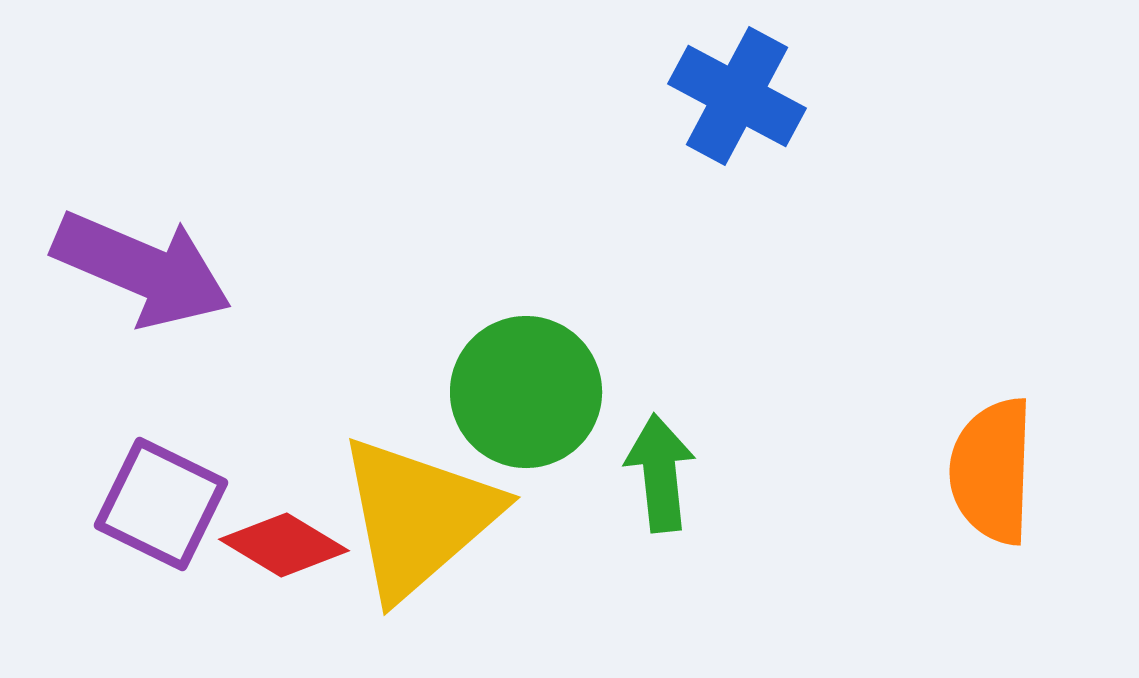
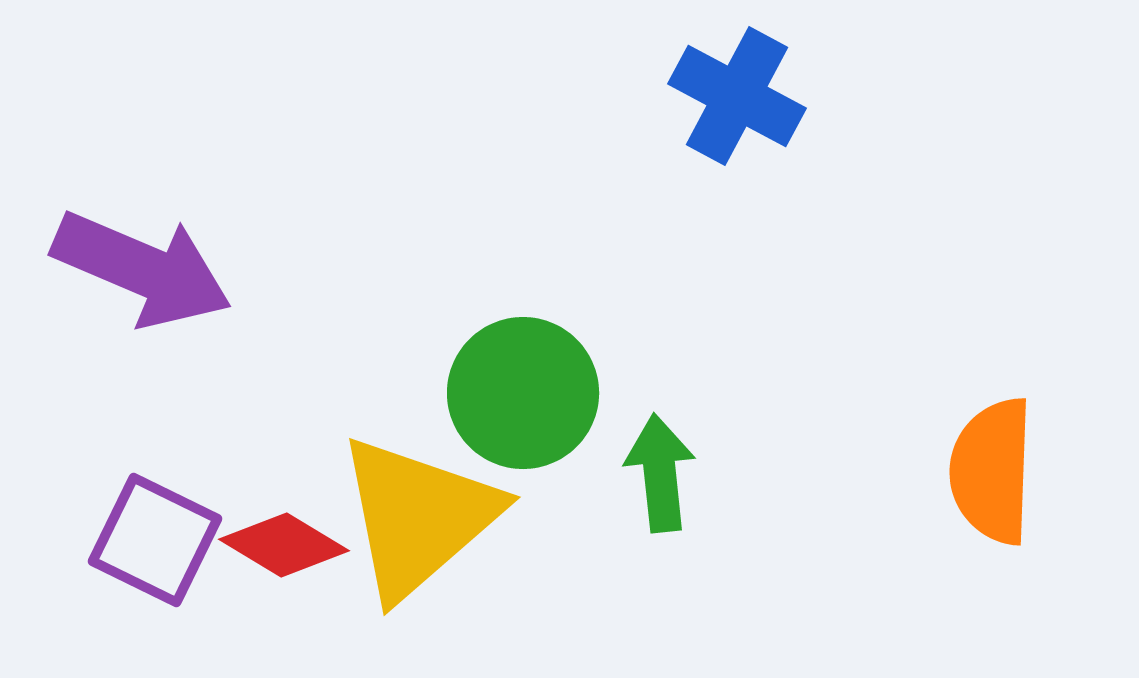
green circle: moved 3 px left, 1 px down
purple square: moved 6 px left, 36 px down
